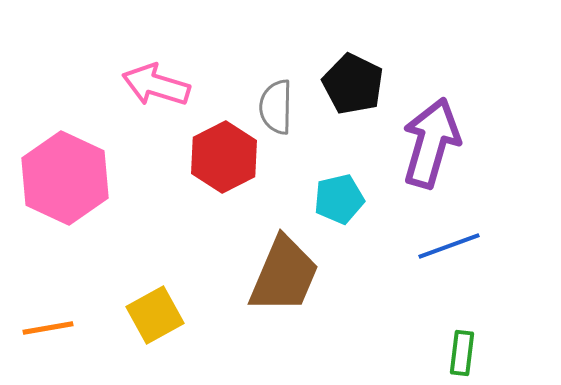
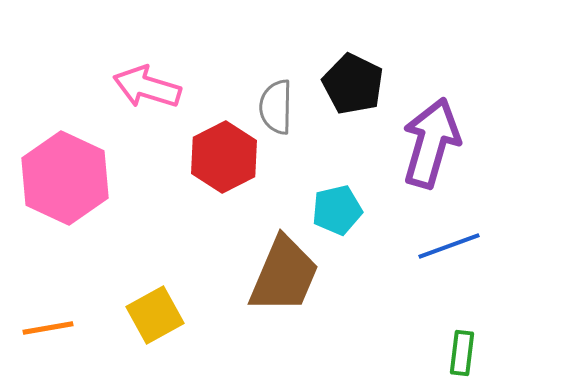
pink arrow: moved 9 px left, 2 px down
cyan pentagon: moved 2 px left, 11 px down
